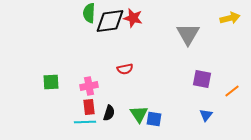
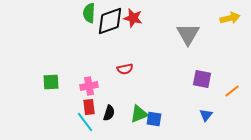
black diamond: rotated 12 degrees counterclockwise
green triangle: rotated 42 degrees clockwise
cyan line: rotated 55 degrees clockwise
